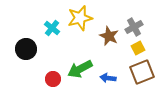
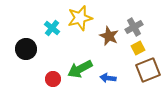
brown square: moved 6 px right, 2 px up
